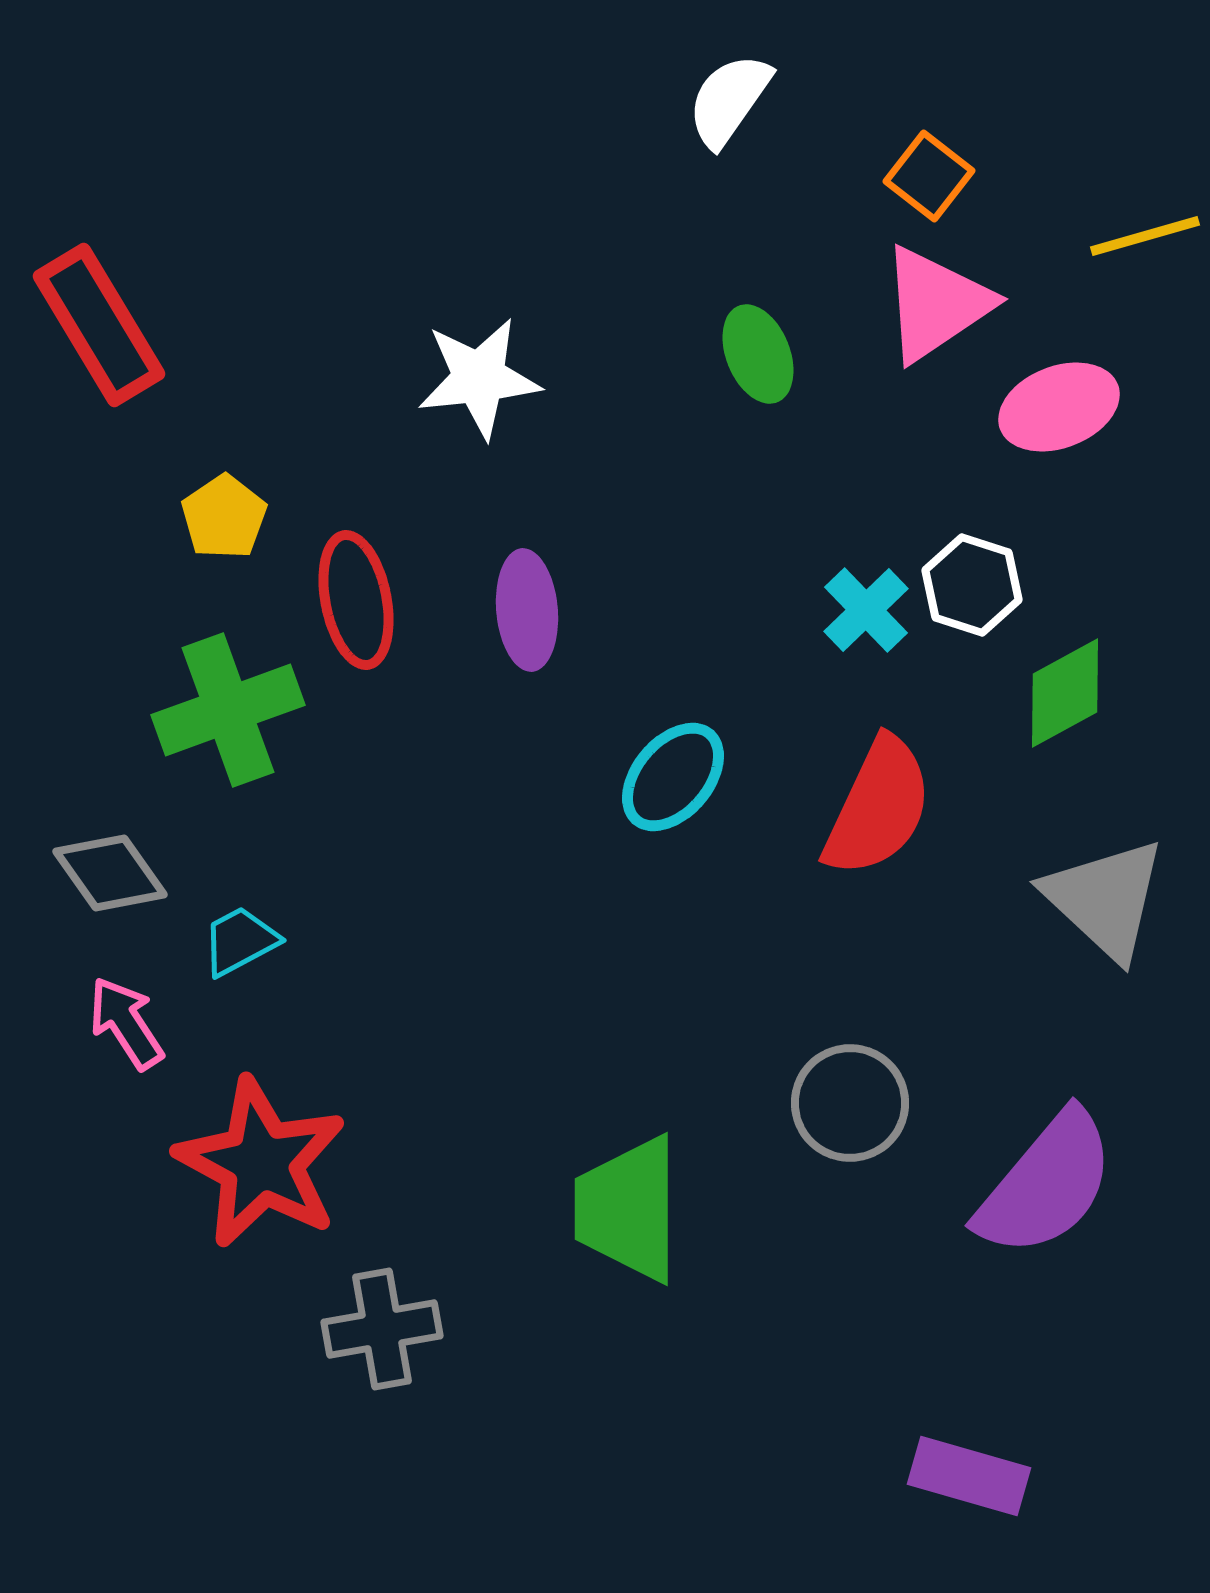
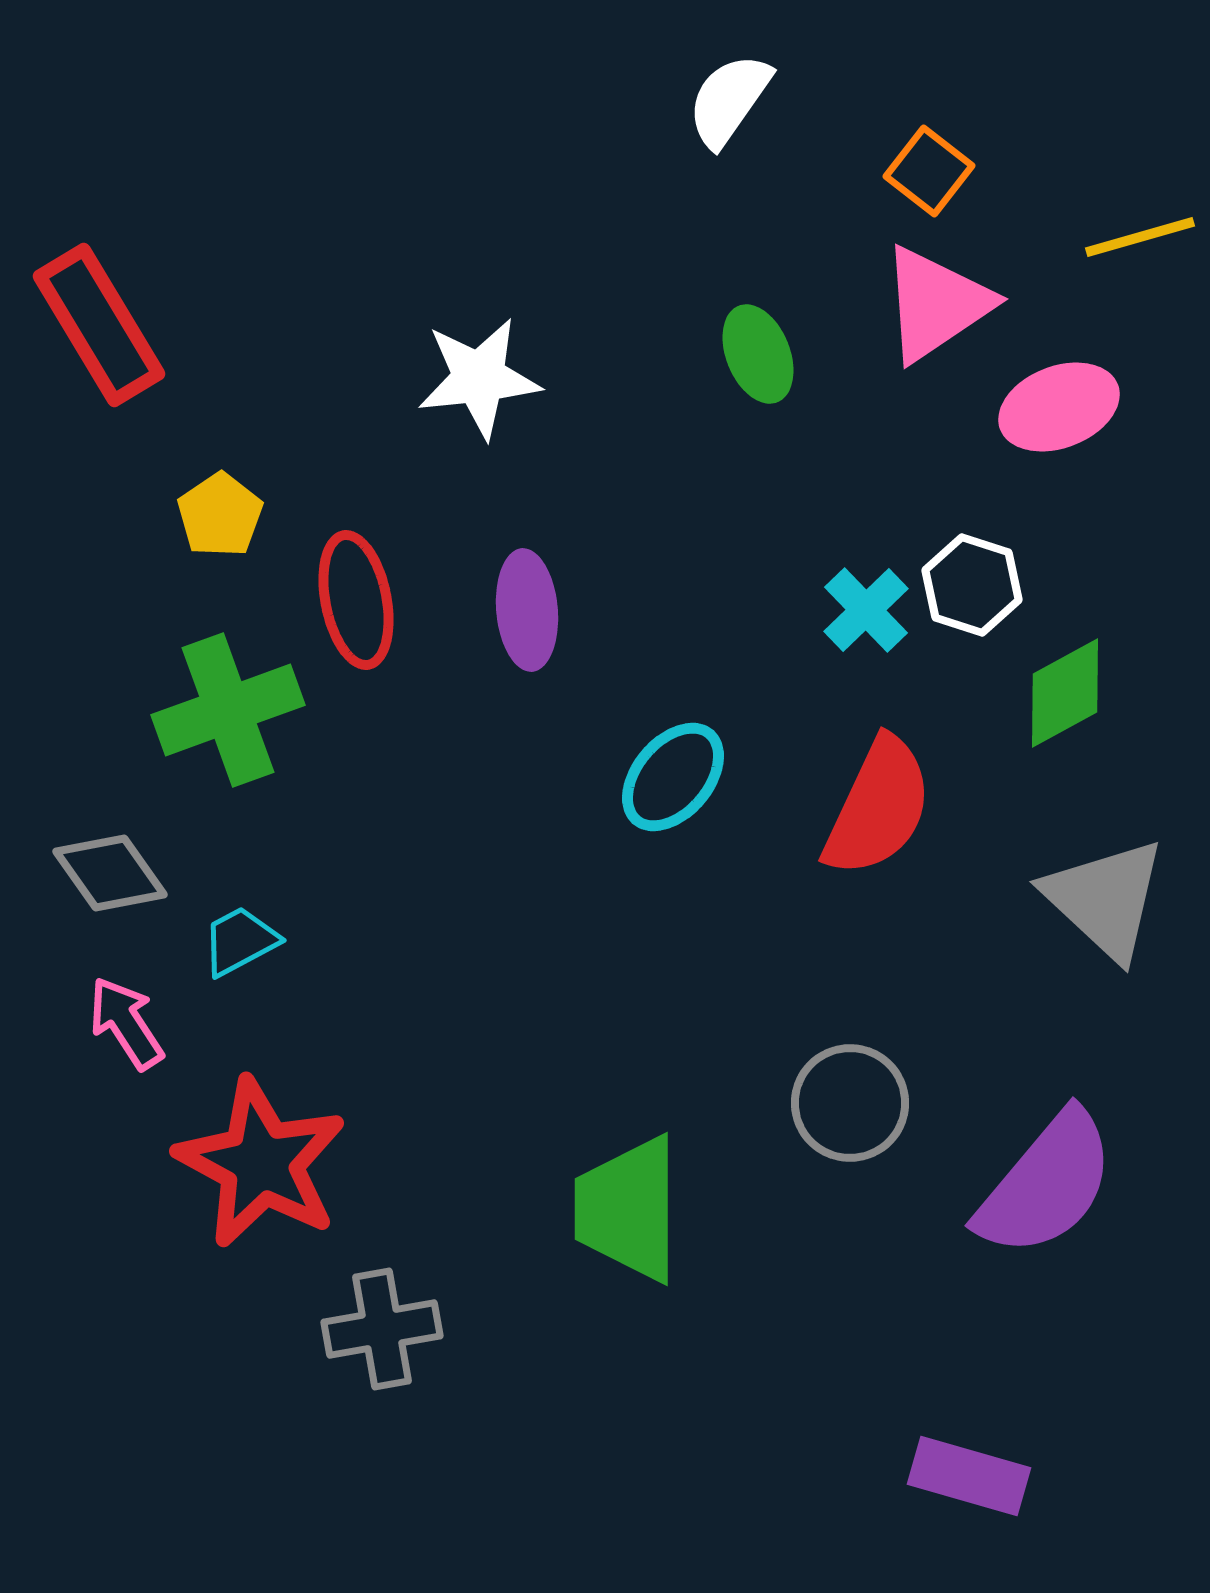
orange square: moved 5 px up
yellow line: moved 5 px left, 1 px down
yellow pentagon: moved 4 px left, 2 px up
